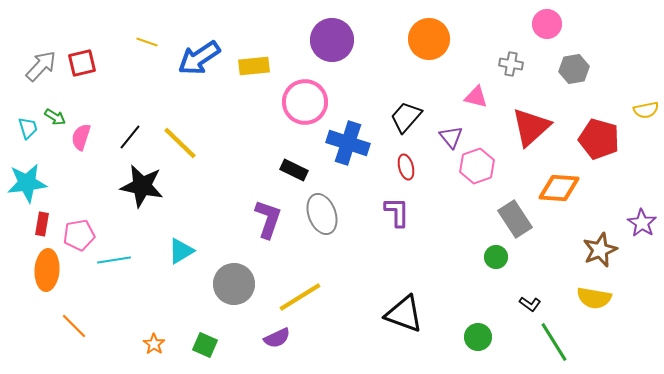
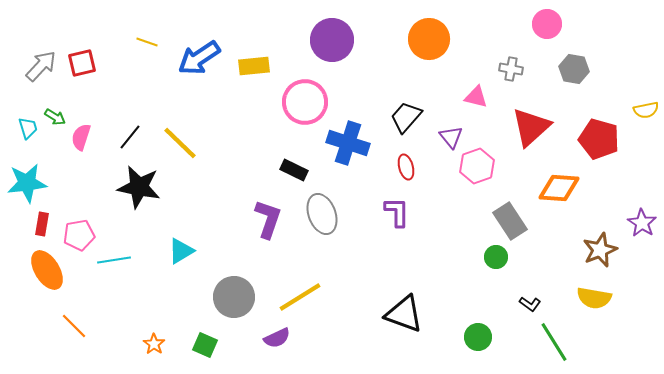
gray cross at (511, 64): moved 5 px down
gray hexagon at (574, 69): rotated 20 degrees clockwise
black star at (142, 186): moved 3 px left, 1 px down
gray rectangle at (515, 219): moved 5 px left, 2 px down
orange ellipse at (47, 270): rotated 36 degrees counterclockwise
gray circle at (234, 284): moved 13 px down
